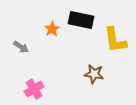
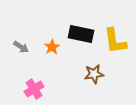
black rectangle: moved 14 px down
orange star: moved 18 px down
yellow L-shape: moved 1 px down
brown star: rotated 18 degrees counterclockwise
